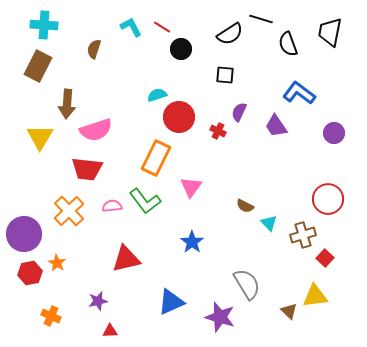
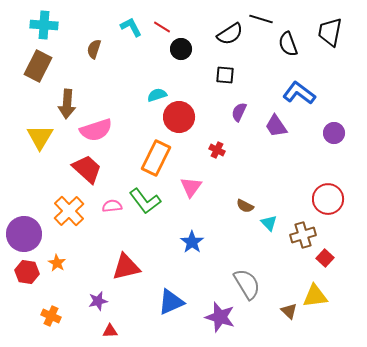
red cross at (218, 131): moved 1 px left, 19 px down
red trapezoid at (87, 169): rotated 144 degrees counterclockwise
red triangle at (126, 259): moved 8 px down
red hexagon at (30, 273): moved 3 px left, 1 px up; rotated 20 degrees clockwise
